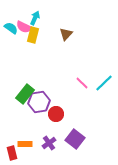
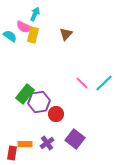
cyan arrow: moved 4 px up
cyan semicircle: moved 1 px left, 8 px down
purple cross: moved 2 px left
red rectangle: rotated 24 degrees clockwise
